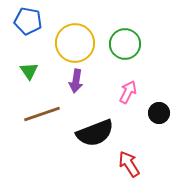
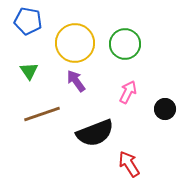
purple arrow: rotated 135 degrees clockwise
black circle: moved 6 px right, 4 px up
